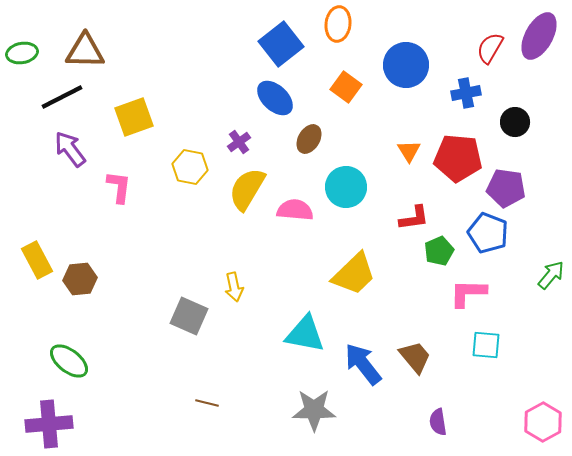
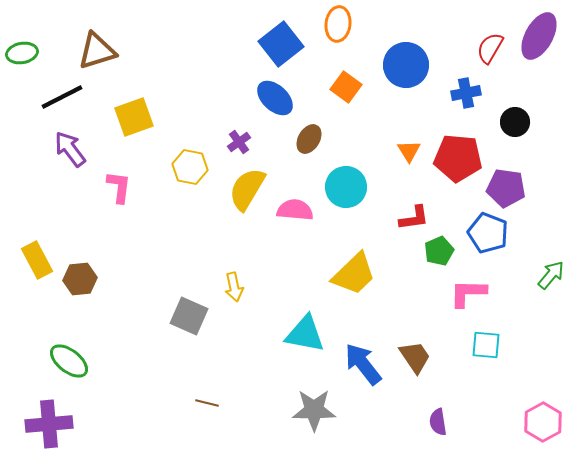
brown triangle at (85, 51): moved 12 px right; rotated 18 degrees counterclockwise
brown trapezoid at (415, 357): rotated 6 degrees clockwise
